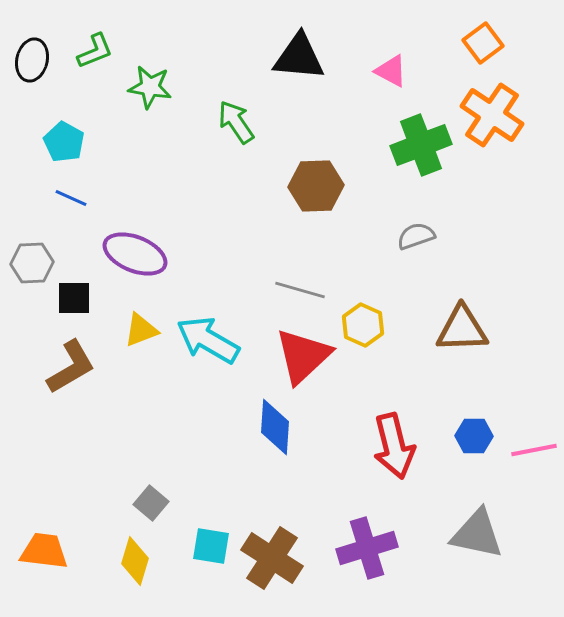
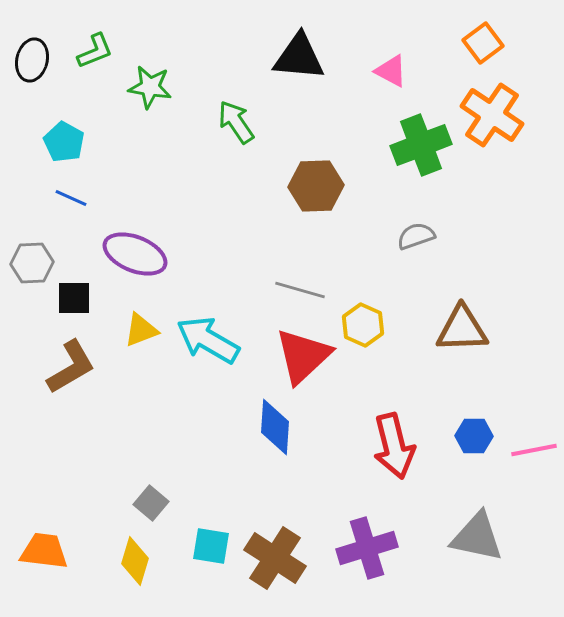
gray triangle: moved 3 px down
brown cross: moved 3 px right
